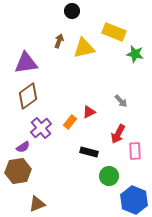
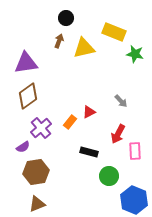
black circle: moved 6 px left, 7 px down
brown hexagon: moved 18 px right, 1 px down
